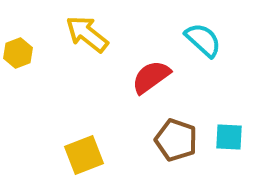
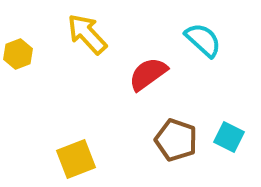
yellow arrow: rotated 9 degrees clockwise
yellow hexagon: moved 1 px down
red semicircle: moved 3 px left, 3 px up
cyan square: rotated 24 degrees clockwise
yellow square: moved 8 px left, 4 px down
